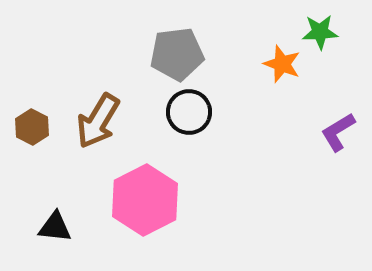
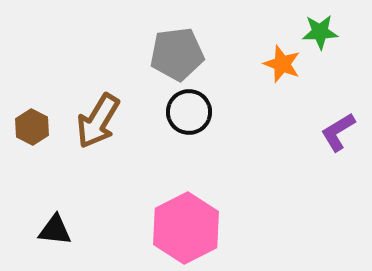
pink hexagon: moved 41 px right, 28 px down
black triangle: moved 3 px down
